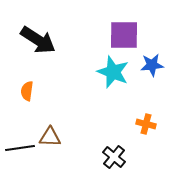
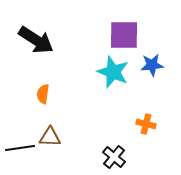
black arrow: moved 2 px left
orange semicircle: moved 16 px right, 3 px down
